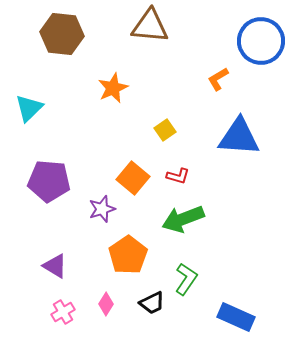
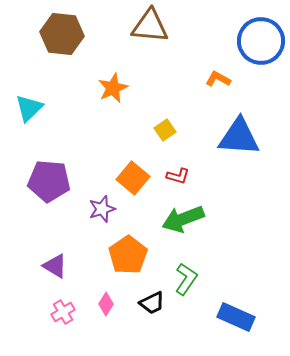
orange L-shape: rotated 60 degrees clockwise
